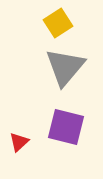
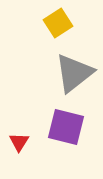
gray triangle: moved 9 px right, 6 px down; rotated 12 degrees clockwise
red triangle: rotated 15 degrees counterclockwise
